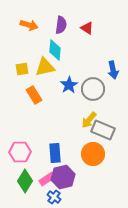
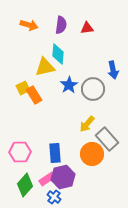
red triangle: rotated 40 degrees counterclockwise
cyan diamond: moved 3 px right, 4 px down
yellow square: moved 1 px right, 19 px down; rotated 16 degrees counterclockwise
yellow arrow: moved 2 px left, 4 px down
gray rectangle: moved 4 px right, 9 px down; rotated 25 degrees clockwise
orange circle: moved 1 px left
green diamond: moved 4 px down; rotated 10 degrees clockwise
